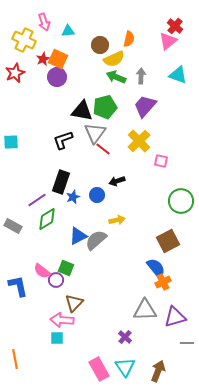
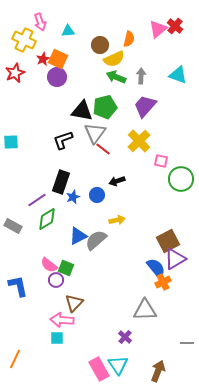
pink arrow at (44, 22): moved 4 px left
pink triangle at (168, 41): moved 10 px left, 12 px up
green circle at (181, 201): moved 22 px up
pink semicircle at (42, 271): moved 7 px right, 6 px up
purple triangle at (175, 317): moved 58 px up; rotated 15 degrees counterclockwise
orange line at (15, 359): rotated 36 degrees clockwise
cyan triangle at (125, 367): moved 7 px left, 2 px up
